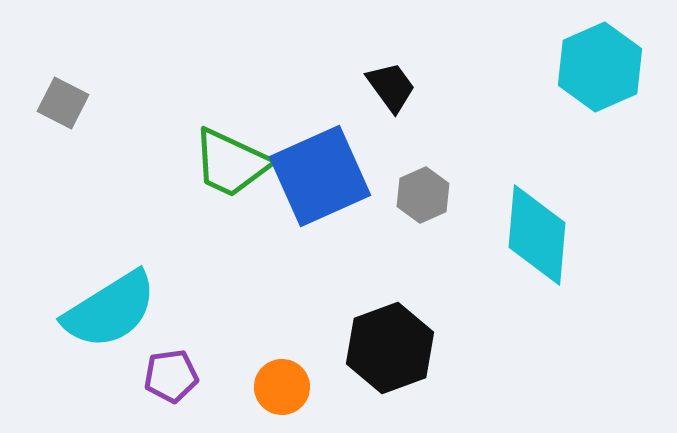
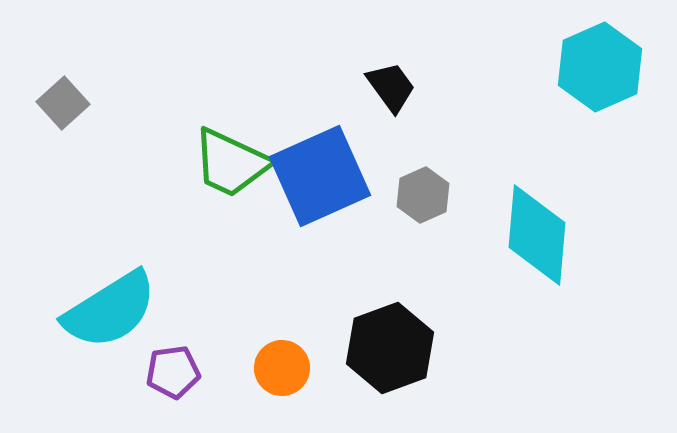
gray square: rotated 21 degrees clockwise
purple pentagon: moved 2 px right, 4 px up
orange circle: moved 19 px up
